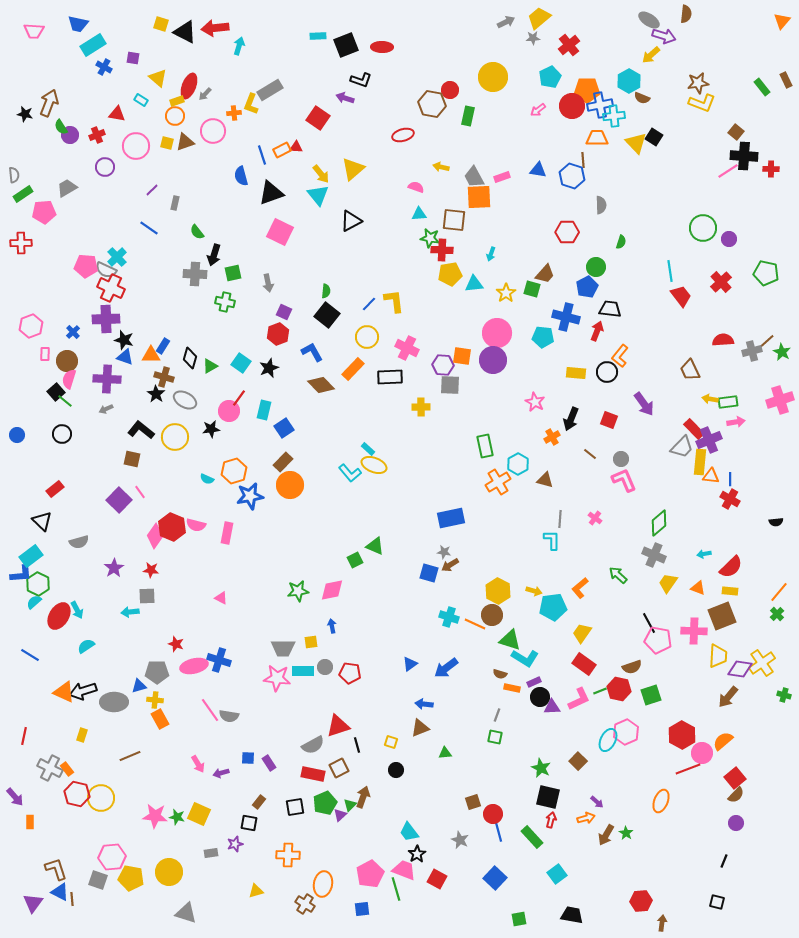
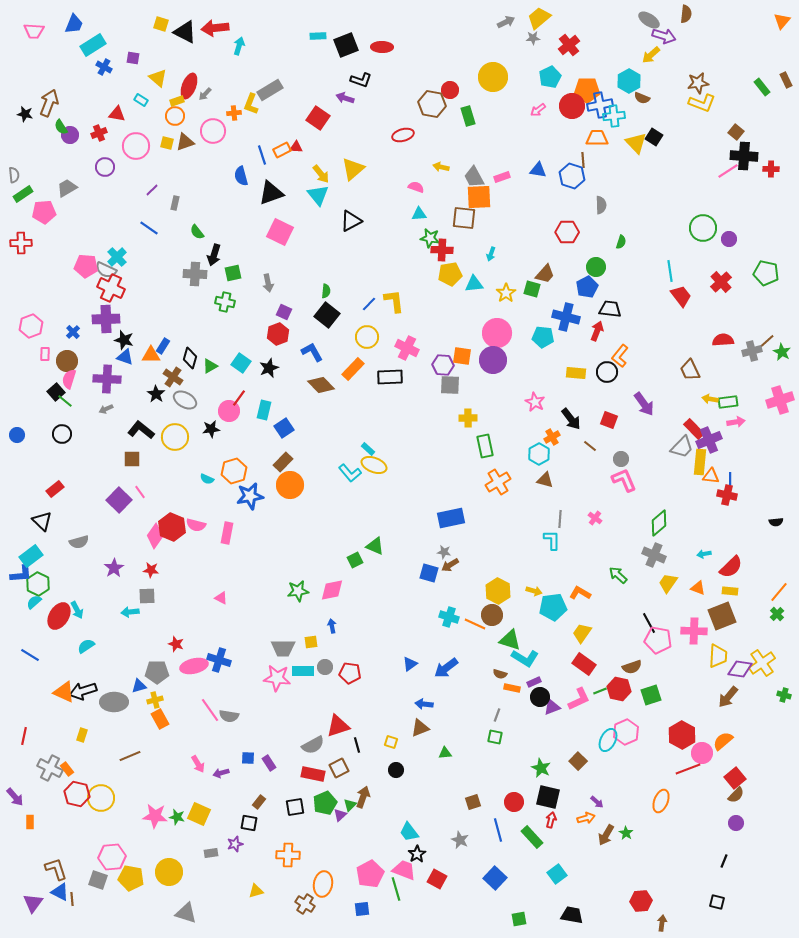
blue trapezoid at (78, 24): moved 4 px left; rotated 80 degrees counterclockwise
green rectangle at (468, 116): rotated 30 degrees counterclockwise
red cross at (97, 135): moved 2 px right, 2 px up
brown square at (454, 220): moved 10 px right, 2 px up
brown cross at (164, 377): moved 9 px right; rotated 18 degrees clockwise
yellow cross at (421, 407): moved 47 px right, 11 px down
black arrow at (571, 419): rotated 60 degrees counterclockwise
brown line at (590, 454): moved 8 px up
brown square at (132, 459): rotated 12 degrees counterclockwise
cyan hexagon at (518, 464): moved 21 px right, 10 px up
red cross at (730, 499): moved 3 px left, 4 px up; rotated 18 degrees counterclockwise
orange L-shape at (580, 588): moved 5 px down; rotated 70 degrees clockwise
yellow cross at (155, 700): rotated 21 degrees counterclockwise
purple triangle at (552, 707): rotated 18 degrees counterclockwise
red circle at (493, 814): moved 21 px right, 12 px up
